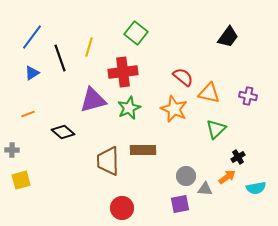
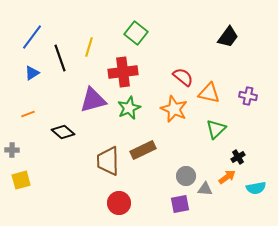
brown rectangle: rotated 25 degrees counterclockwise
red circle: moved 3 px left, 5 px up
